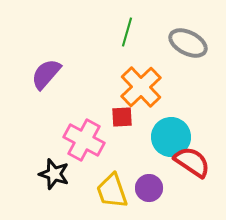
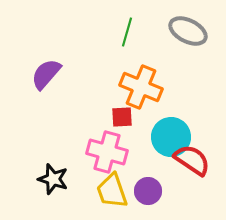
gray ellipse: moved 12 px up
orange cross: rotated 24 degrees counterclockwise
pink cross: moved 23 px right, 12 px down; rotated 12 degrees counterclockwise
red semicircle: moved 2 px up
black star: moved 1 px left, 5 px down
purple circle: moved 1 px left, 3 px down
